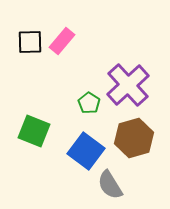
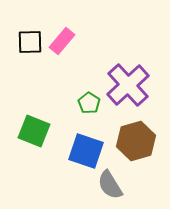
brown hexagon: moved 2 px right, 3 px down
blue square: rotated 18 degrees counterclockwise
